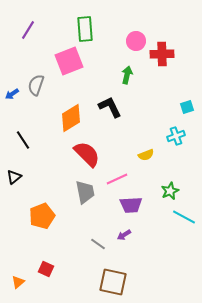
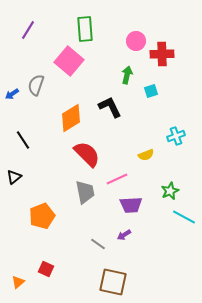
pink square: rotated 28 degrees counterclockwise
cyan square: moved 36 px left, 16 px up
